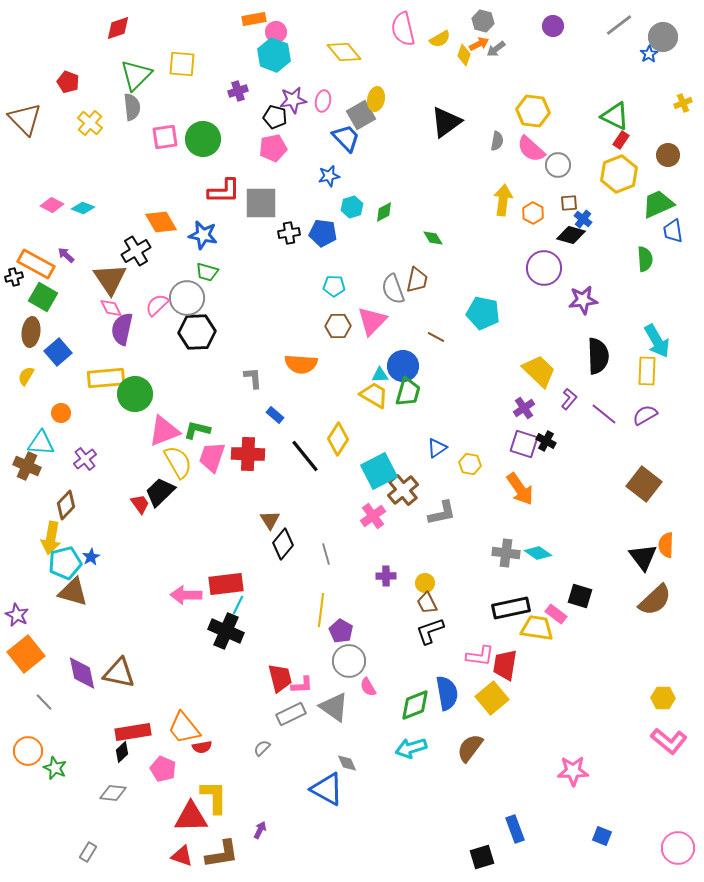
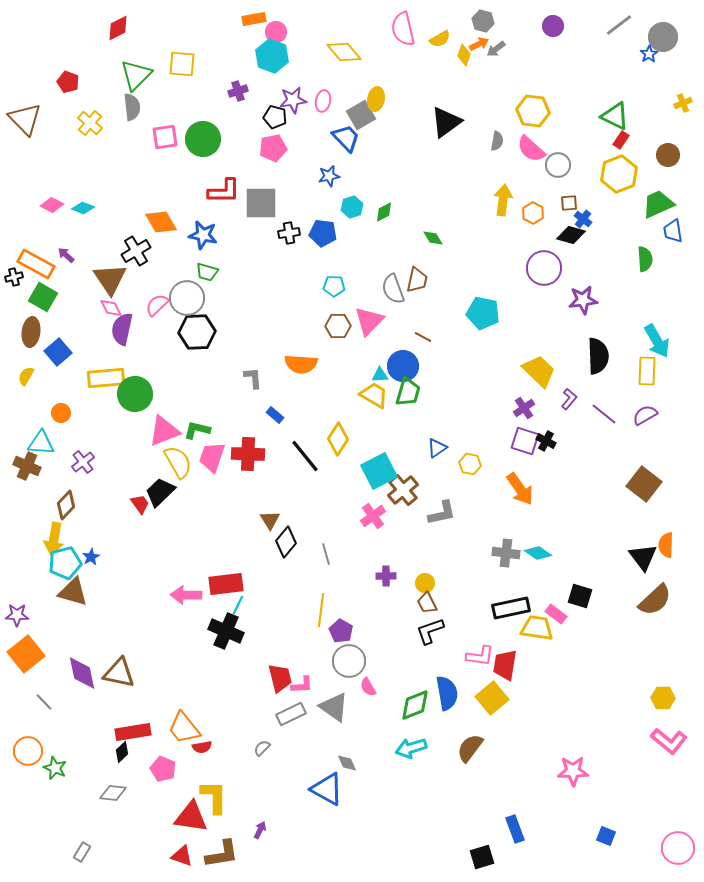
red diamond at (118, 28): rotated 8 degrees counterclockwise
cyan hexagon at (274, 55): moved 2 px left, 1 px down
pink triangle at (372, 321): moved 3 px left
brown line at (436, 337): moved 13 px left
purple square at (524, 444): moved 1 px right, 3 px up
purple cross at (85, 459): moved 2 px left, 3 px down
yellow arrow at (51, 538): moved 3 px right, 1 px down
black diamond at (283, 544): moved 3 px right, 2 px up
purple star at (17, 615): rotated 25 degrees counterclockwise
red triangle at (191, 817): rotated 9 degrees clockwise
blue square at (602, 836): moved 4 px right
gray rectangle at (88, 852): moved 6 px left
